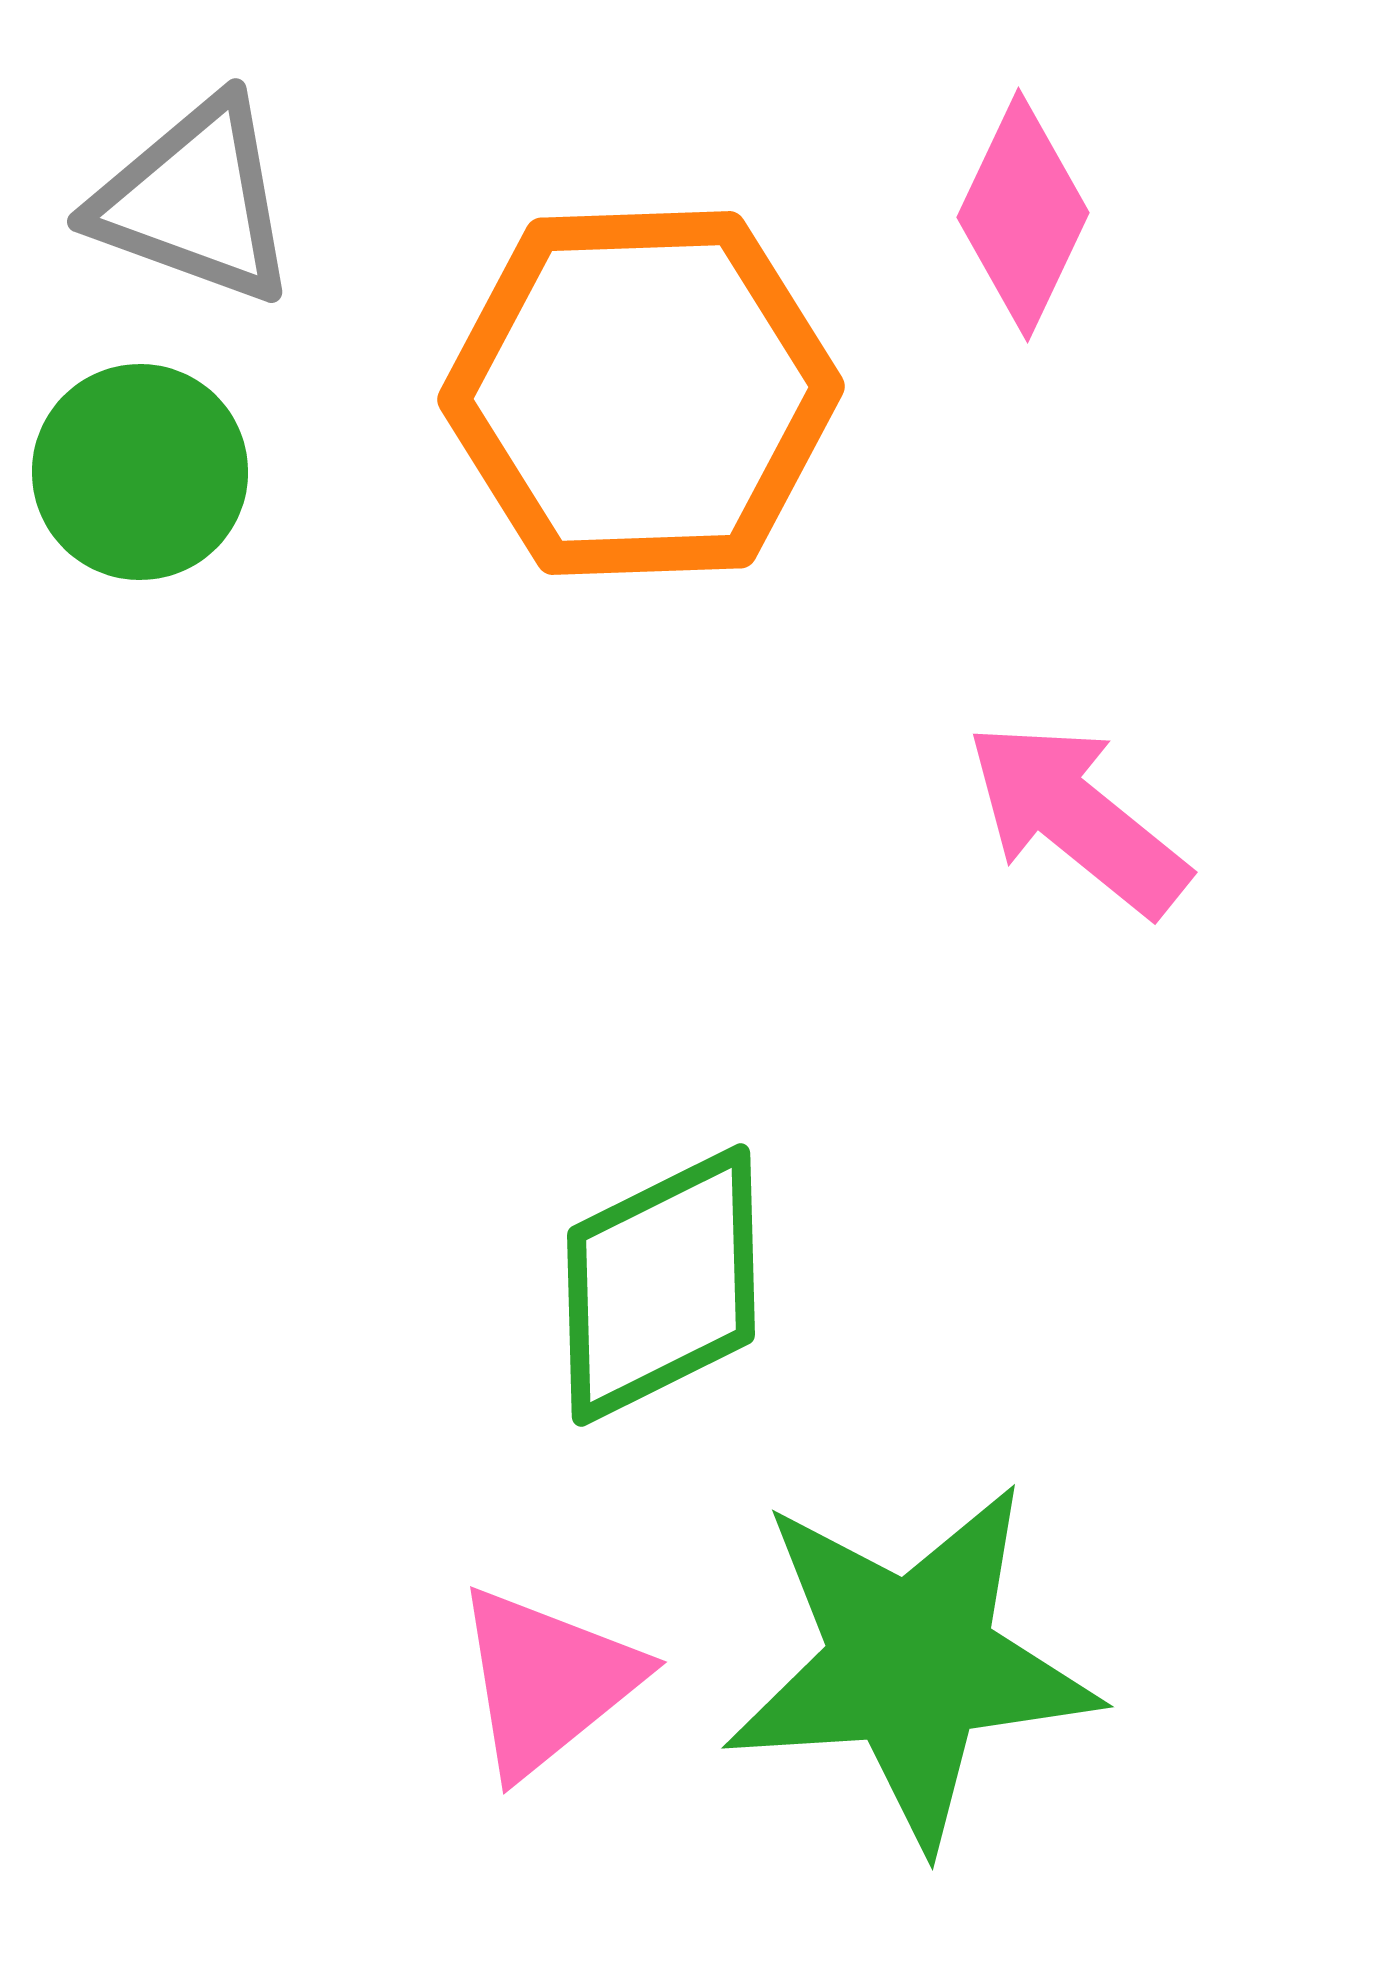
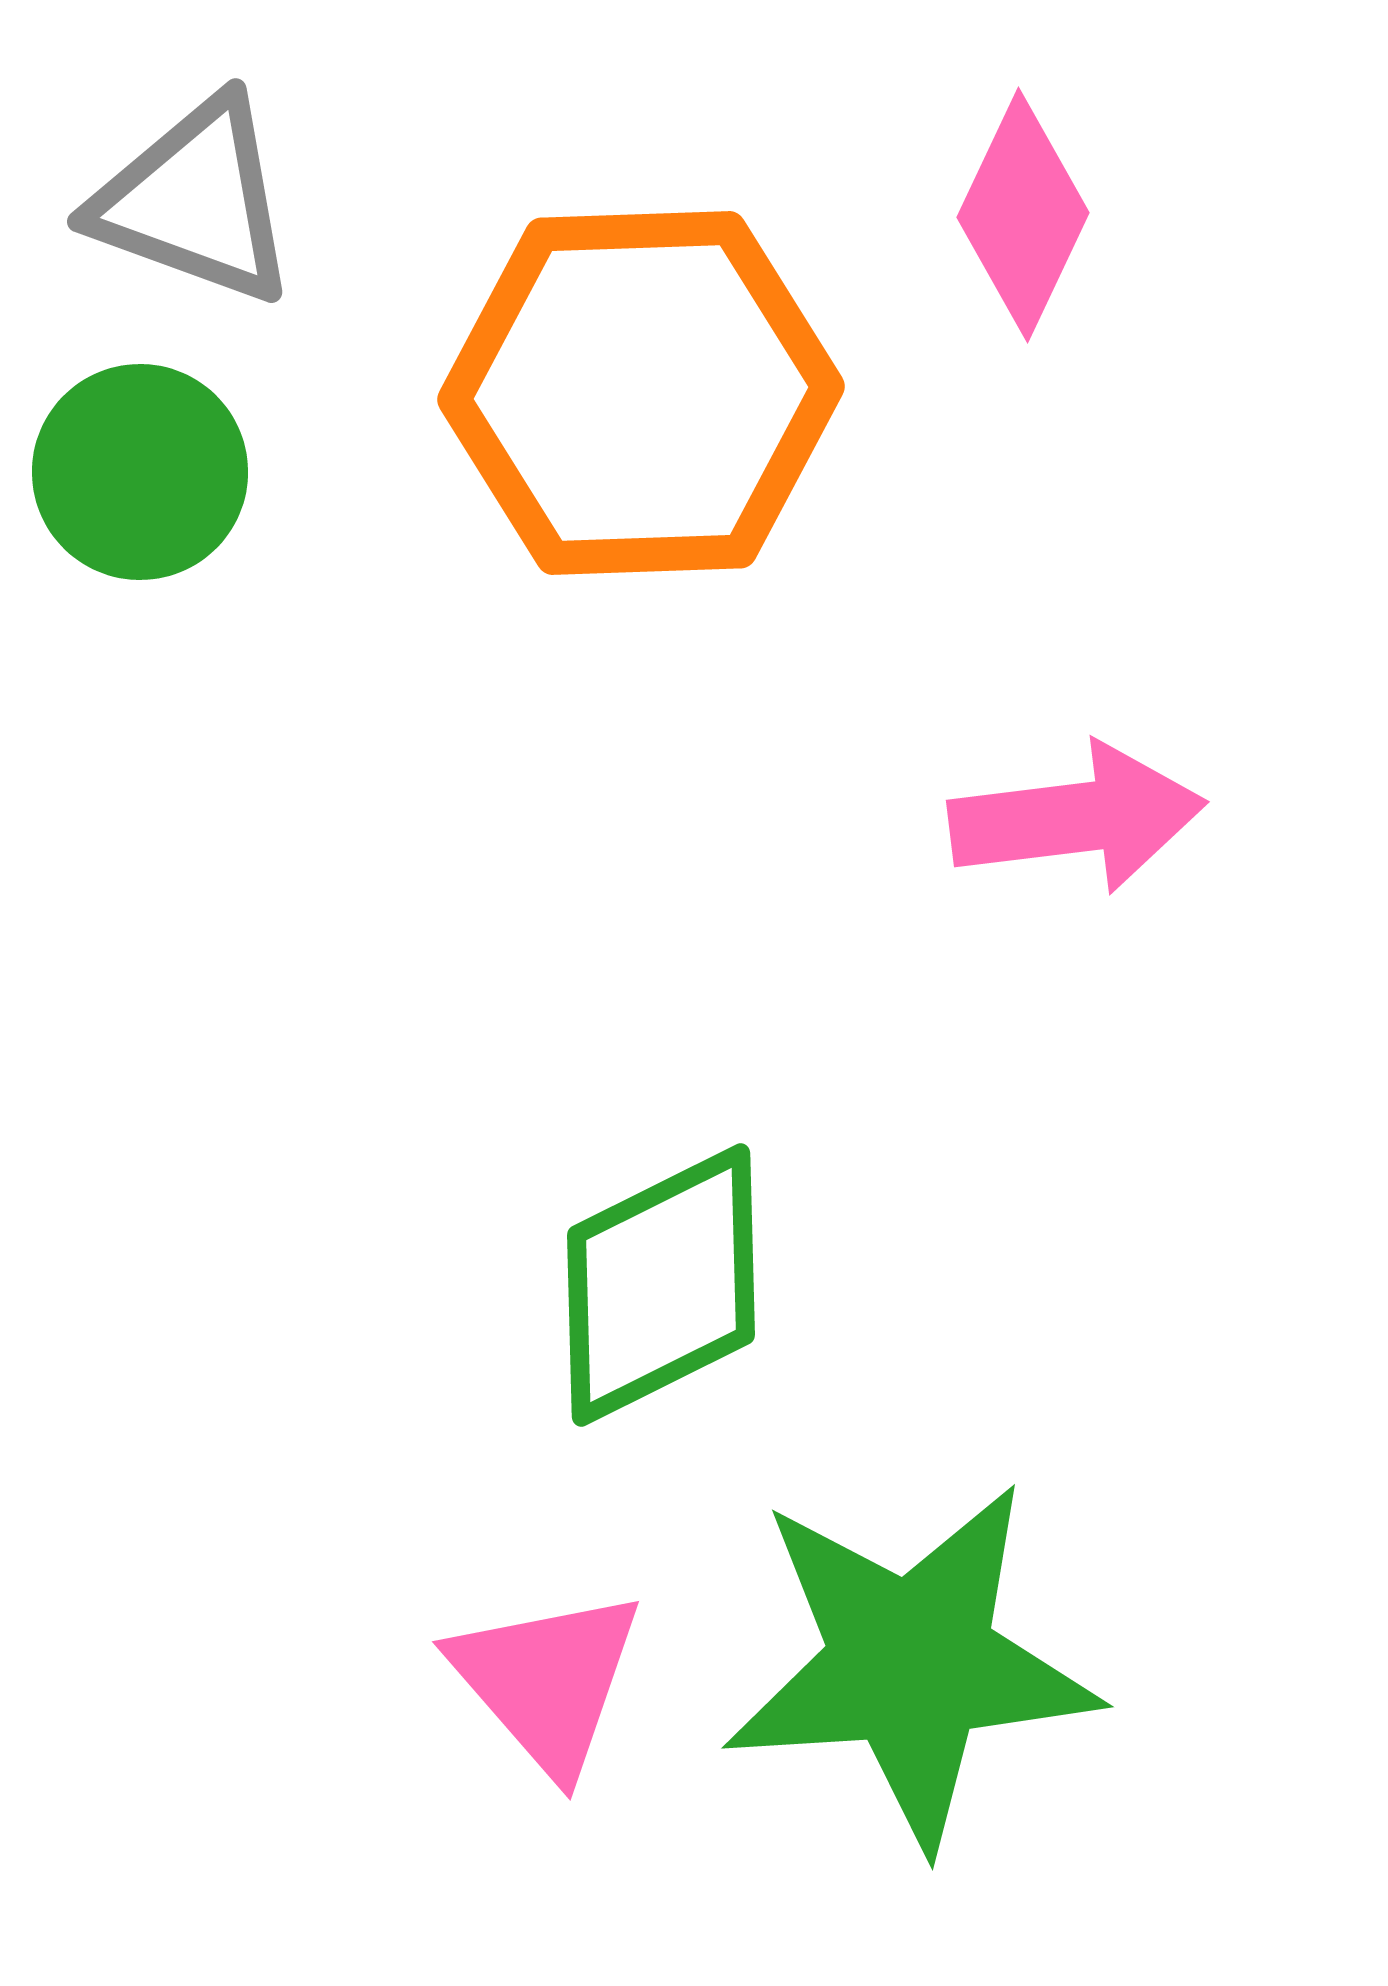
pink arrow: rotated 134 degrees clockwise
pink triangle: rotated 32 degrees counterclockwise
